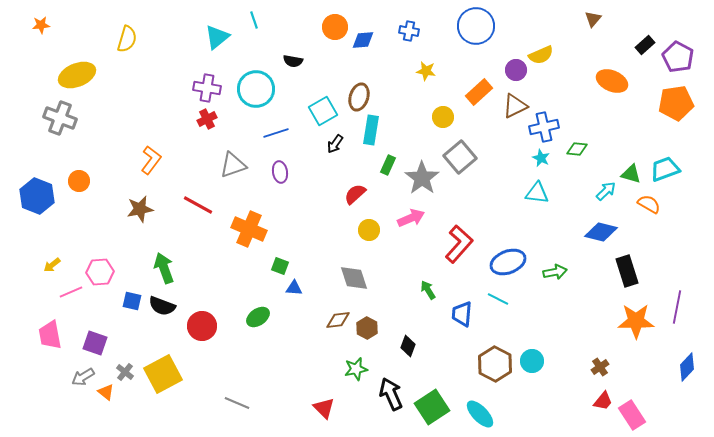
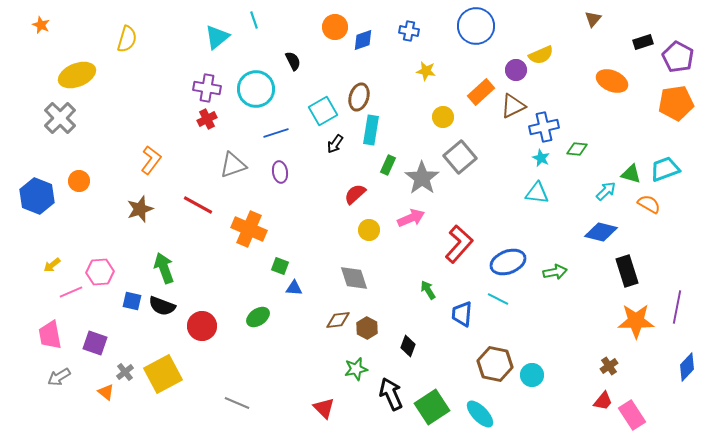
orange star at (41, 25): rotated 30 degrees clockwise
blue diamond at (363, 40): rotated 15 degrees counterclockwise
black rectangle at (645, 45): moved 2 px left, 3 px up; rotated 24 degrees clockwise
black semicircle at (293, 61): rotated 126 degrees counterclockwise
orange rectangle at (479, 92): moved 2 px right
brown triangle at (515, 106): moved 2 px left
gray cross at (60, 118): rotated 24 degrees clockwise
brown star at (140, 209): rotated 8 degrees counterclockwise
cyan circle at (532, 361): moved 14 px down
brown hexagon at (495, 364): rotated 16 degrees counterclockwise
brown cross at (600, 367): moved 9 px right, 1 px up
gray cross at (125, 372): rotated 12 degrees clockwise
gray arrow at (83, 377): moved 24 px left
